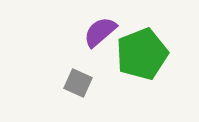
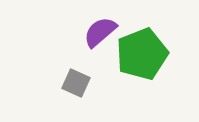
gray square: moved 2 px left
